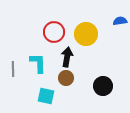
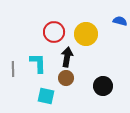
blue semicircle: rotated 24 degrees clockwise
